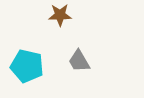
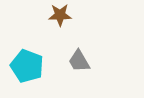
cyan pentagon: rotated 8 degrees clockwise
